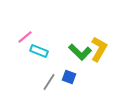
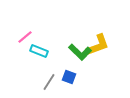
yellow L-shape: moved 1 px left, 4 px up; rotated 40 degrees clockwise
